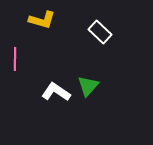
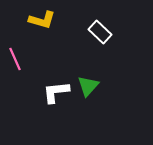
pink line: rotated 25 degrees counterclockwise
white L-shape: rotated 40 degrees counterclockwise
